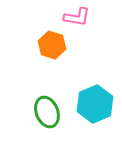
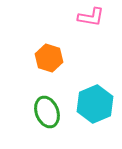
pink L-shape: moved 14 px right
orange hexagon: moved 3 px left, 13 px down
